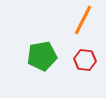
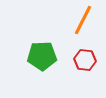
green pentagon: rotated 8 degrees clockwise
